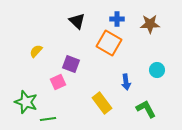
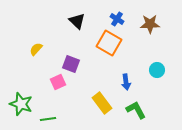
blue cross: rotated 32 degrees clockwise
yellow semicircle: moved 2 px up
green star: moved 5 px left, 2 px down
green L-shape: moved 10 px left, 1 px down
